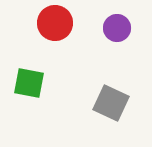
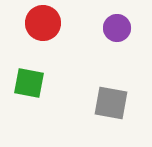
red circle: moved 12 px left
gray square: rotated 15 degrees counterclockwise
